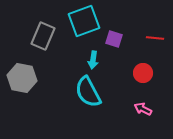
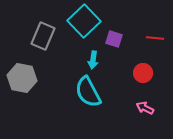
cyan square: rotated 24 degrees counterclockwise
pink arrow: moved 2 px right, 1 px up
